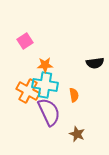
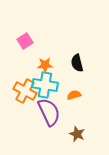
black semicircle: moved 18 px left; rotated 84 degrees clockwise
orange cross: moved 3 px left
orange semicircle: rotated 96 degrees counterclockwise
